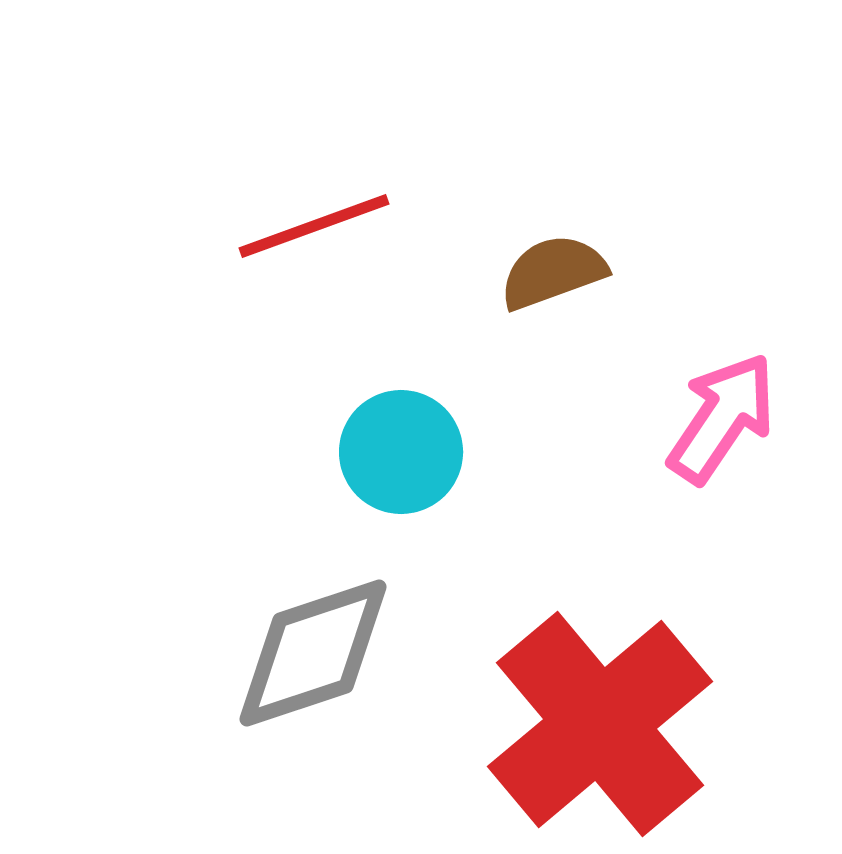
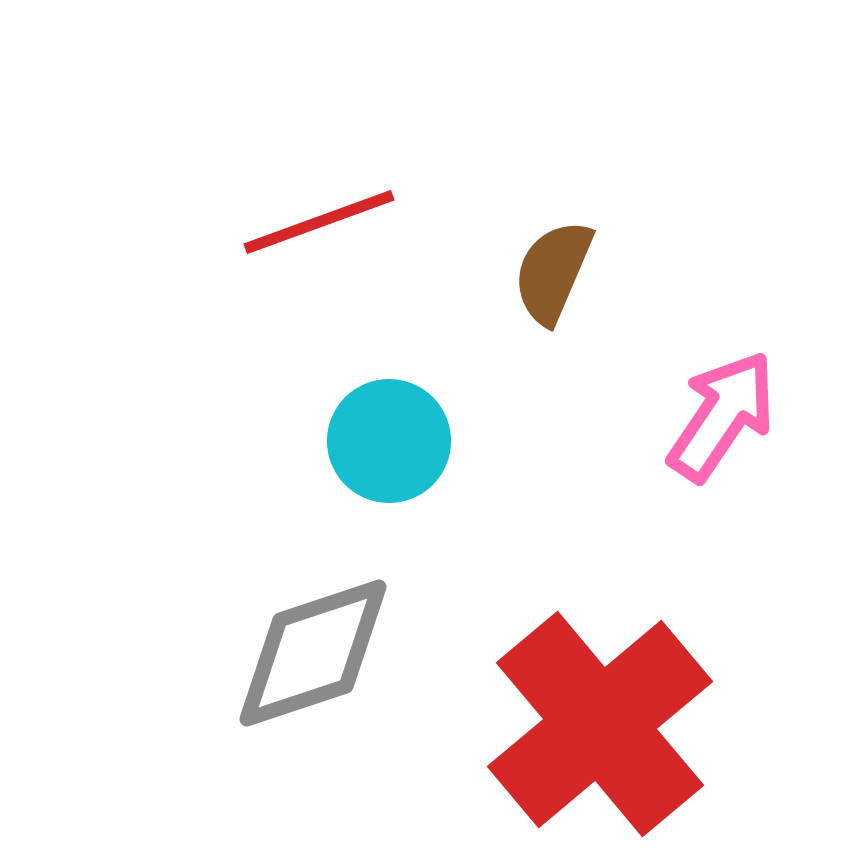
red line: moved 5 px right, 4 px up
brown semicircle: rotated 47 degrees counterclockwise
pink arrow: moved 2 px up
cyan circle: moved 12 px left, 11 px up
